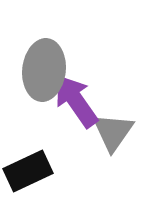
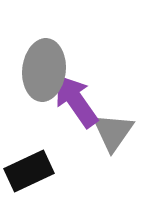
black rectangle: moved 1 px right
